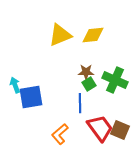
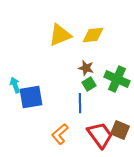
brown star: moved 4 px up; rotated 14 degrees clockwise
green cross: moved 2 px right, 1 px up
red trapezoid: moved 7 px down
